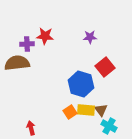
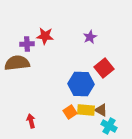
purple star: rotated 24 degrees counterclockwise
red square: moved 1 px left, 1 px down
blue hexagon: rotated 15 degrees counterclockwise
brown triangle: rotated 24 degrees counterclockwise
red arrow: moved 7 px up
